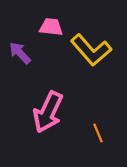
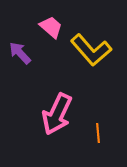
pink trapezoid: rotated 35 degrees clockwise
pink arrow: moved 9 px right, 2 px down
orange line: rotated 18 degrees clockwise
